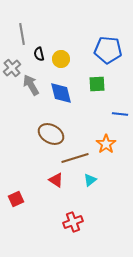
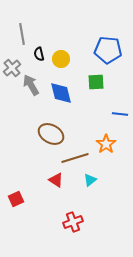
green square: moved 1 px left, 2 px up
